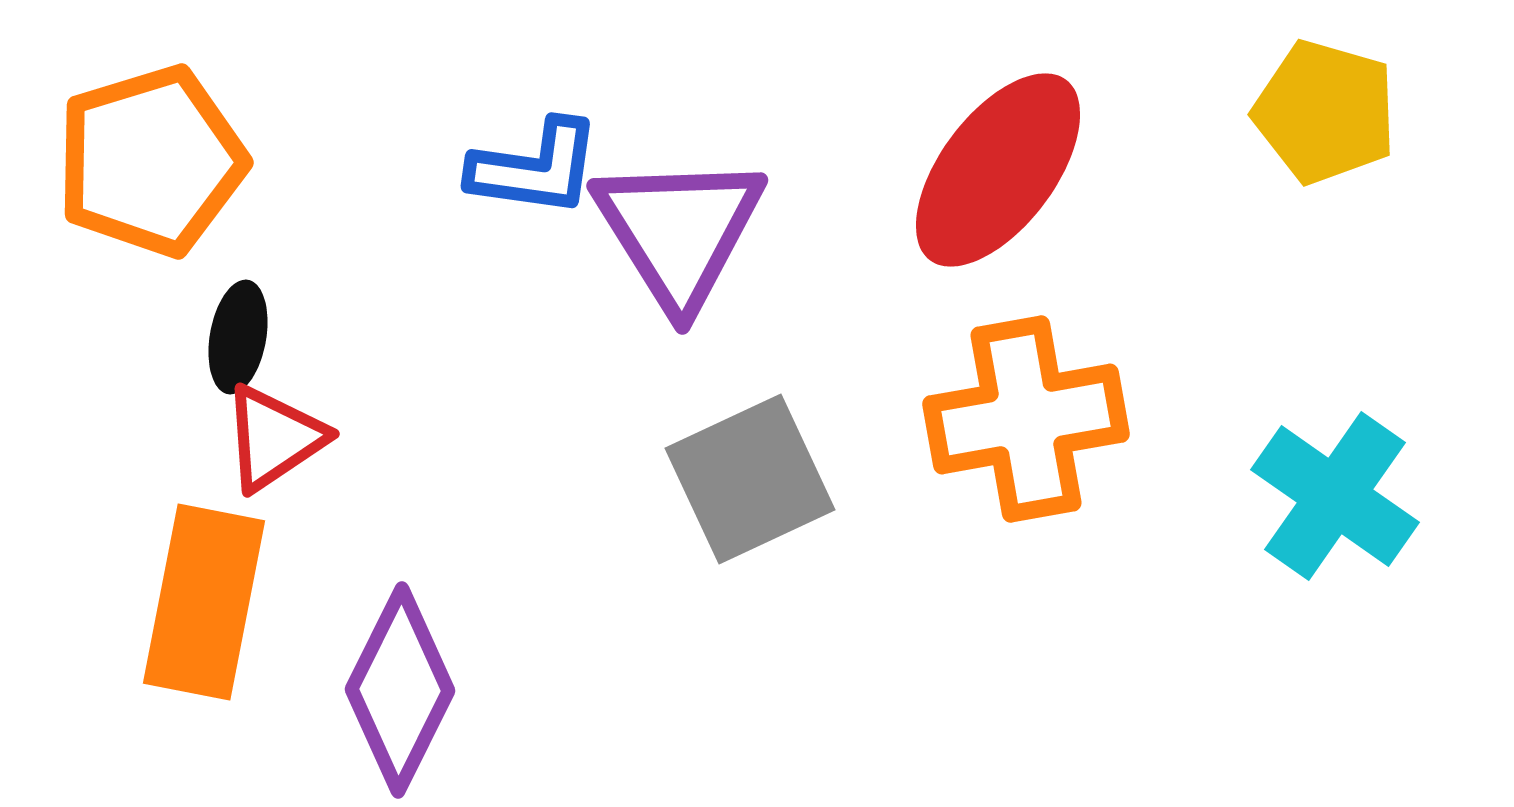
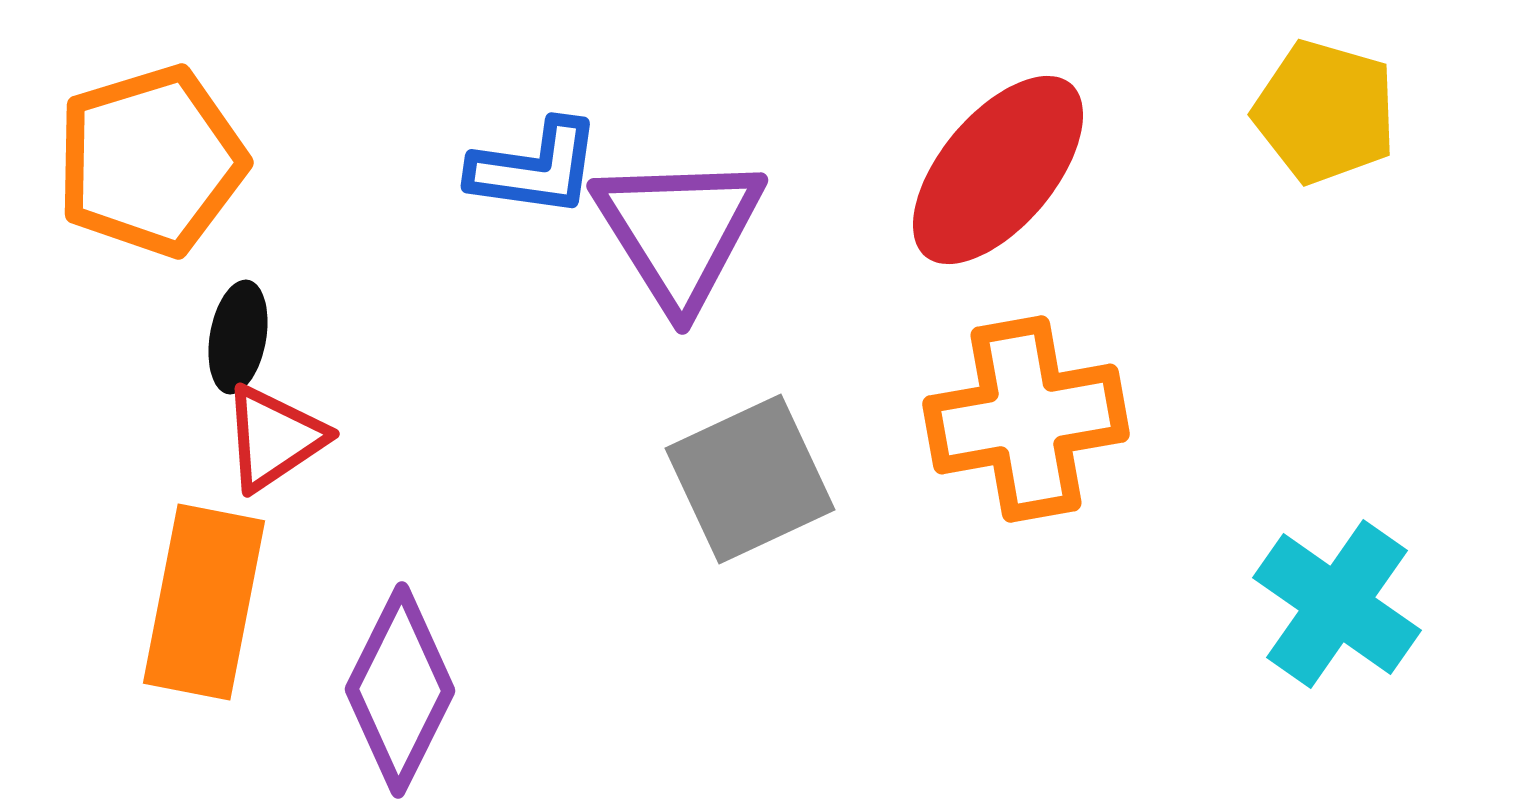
red ellipse: rotated 3 degrees clockwise
cyan cross: moved 2 px right, 108 px down
